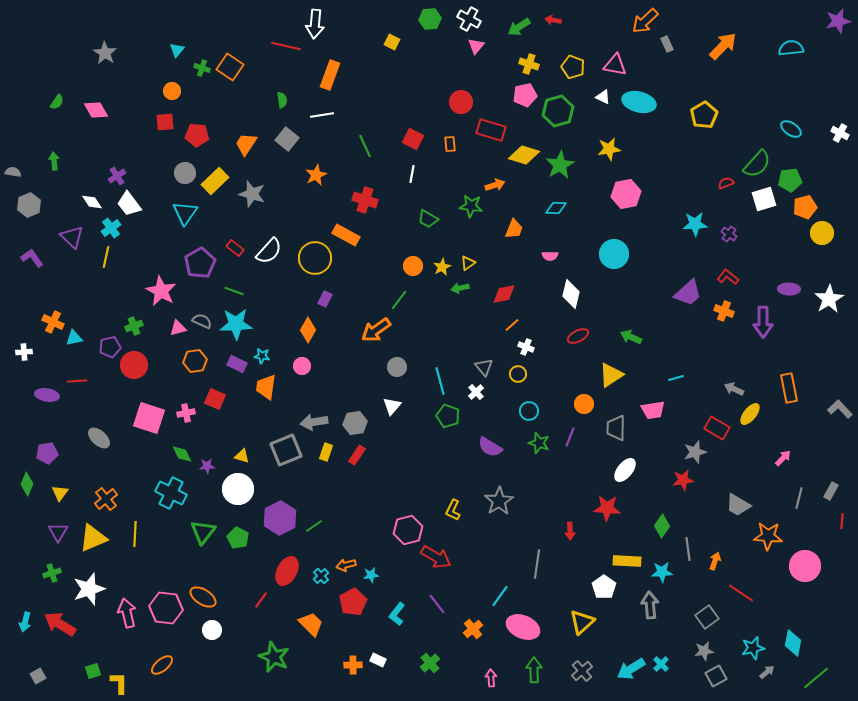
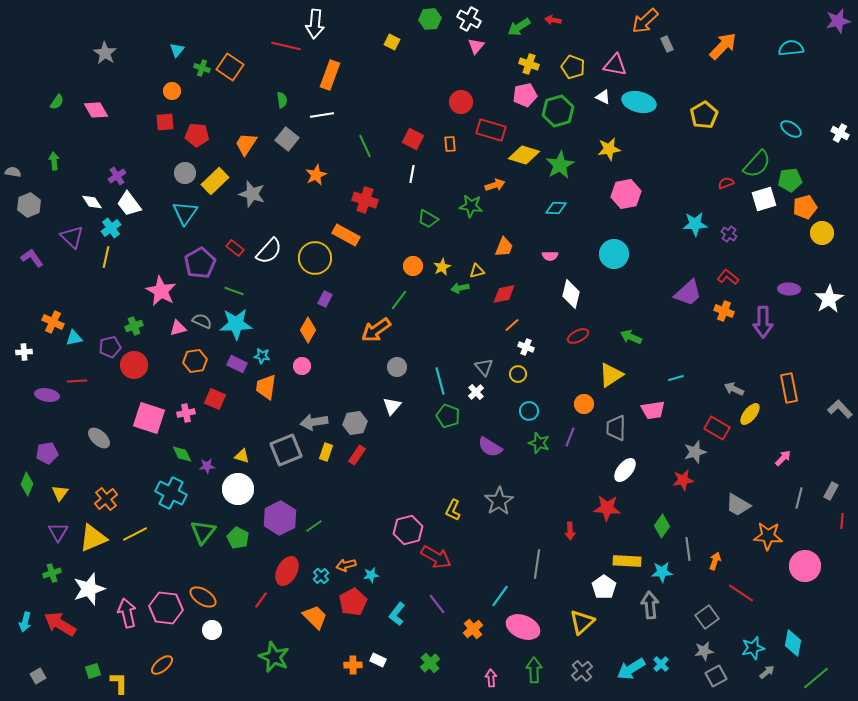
orange trapezoid at (514, 229): moved 10 px left, 18 px down
yellow triangle at (468, 263): moved 9 px right, 8 px down; rotated 21 degrees clockwise
yellow line at (135, 534): rotated 60 degrees clockwise
orange trapezoid at (311, 624): moved 4 px right, 7 px up
